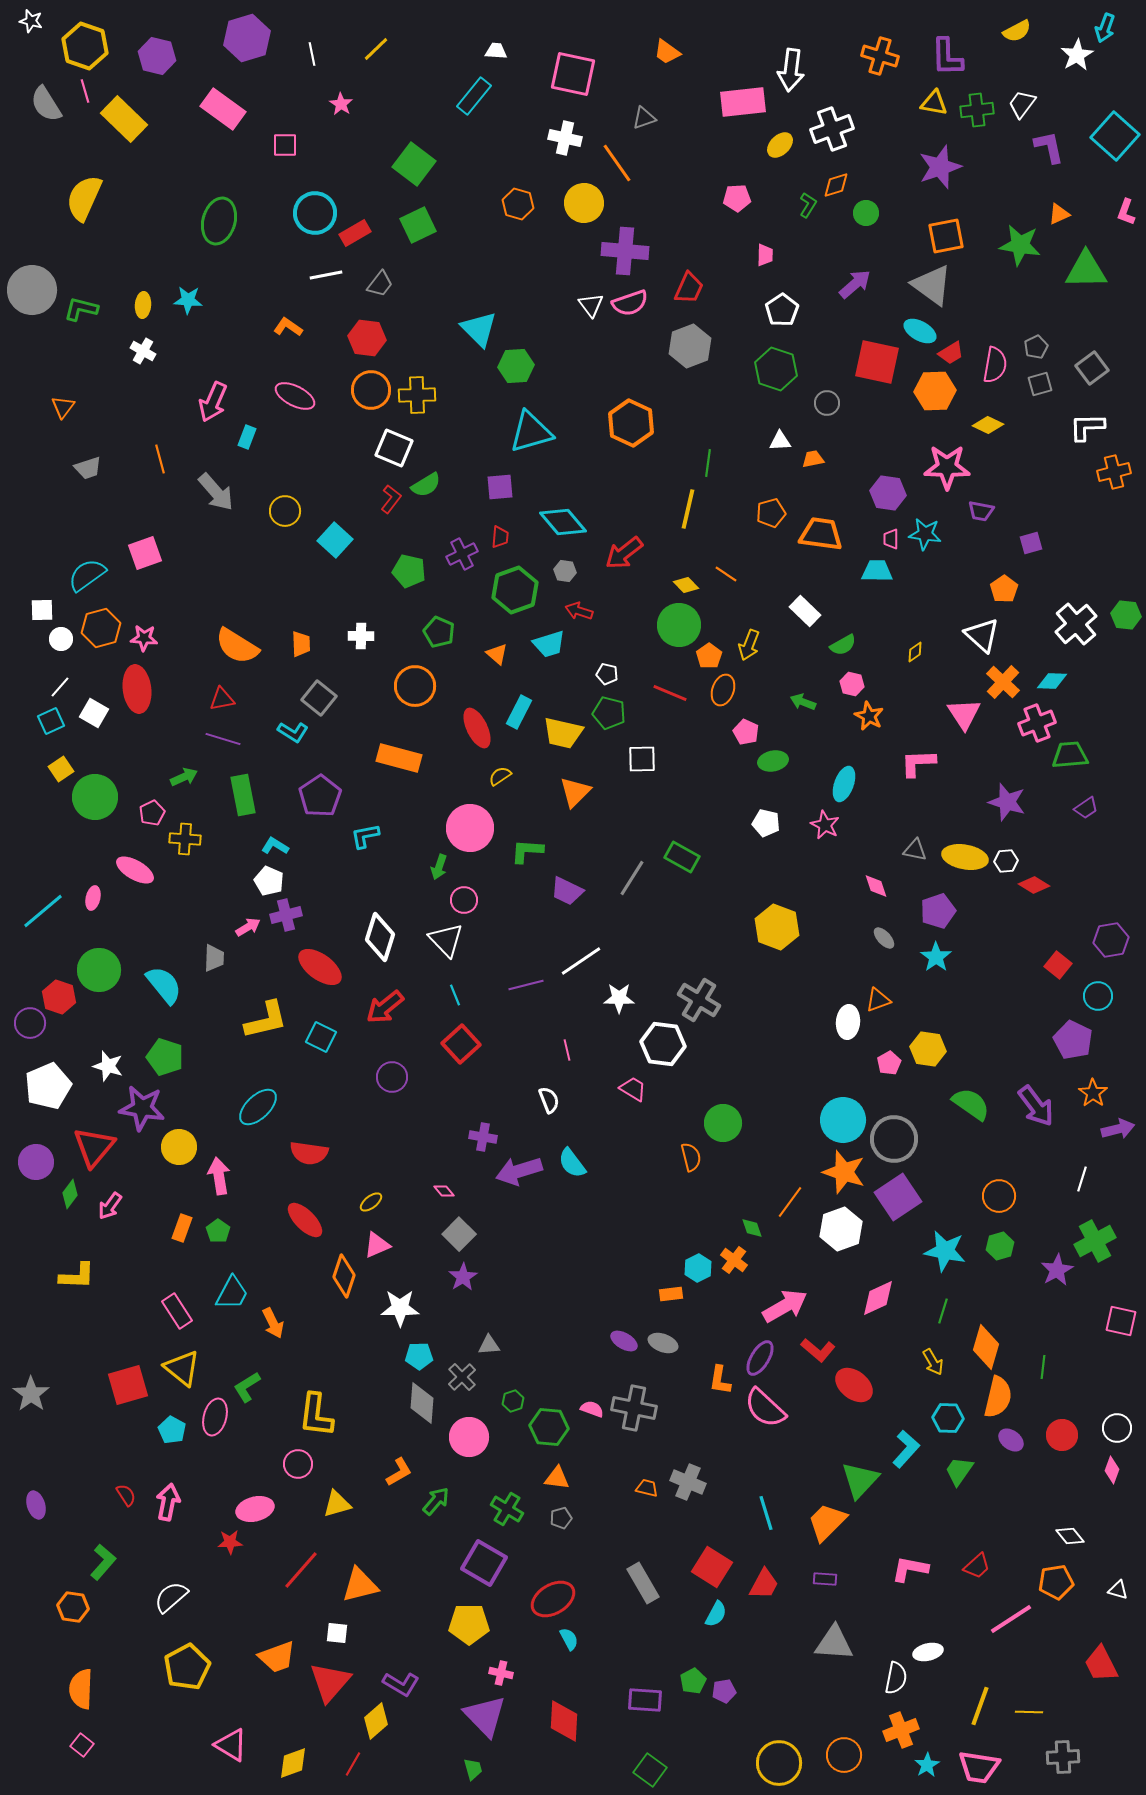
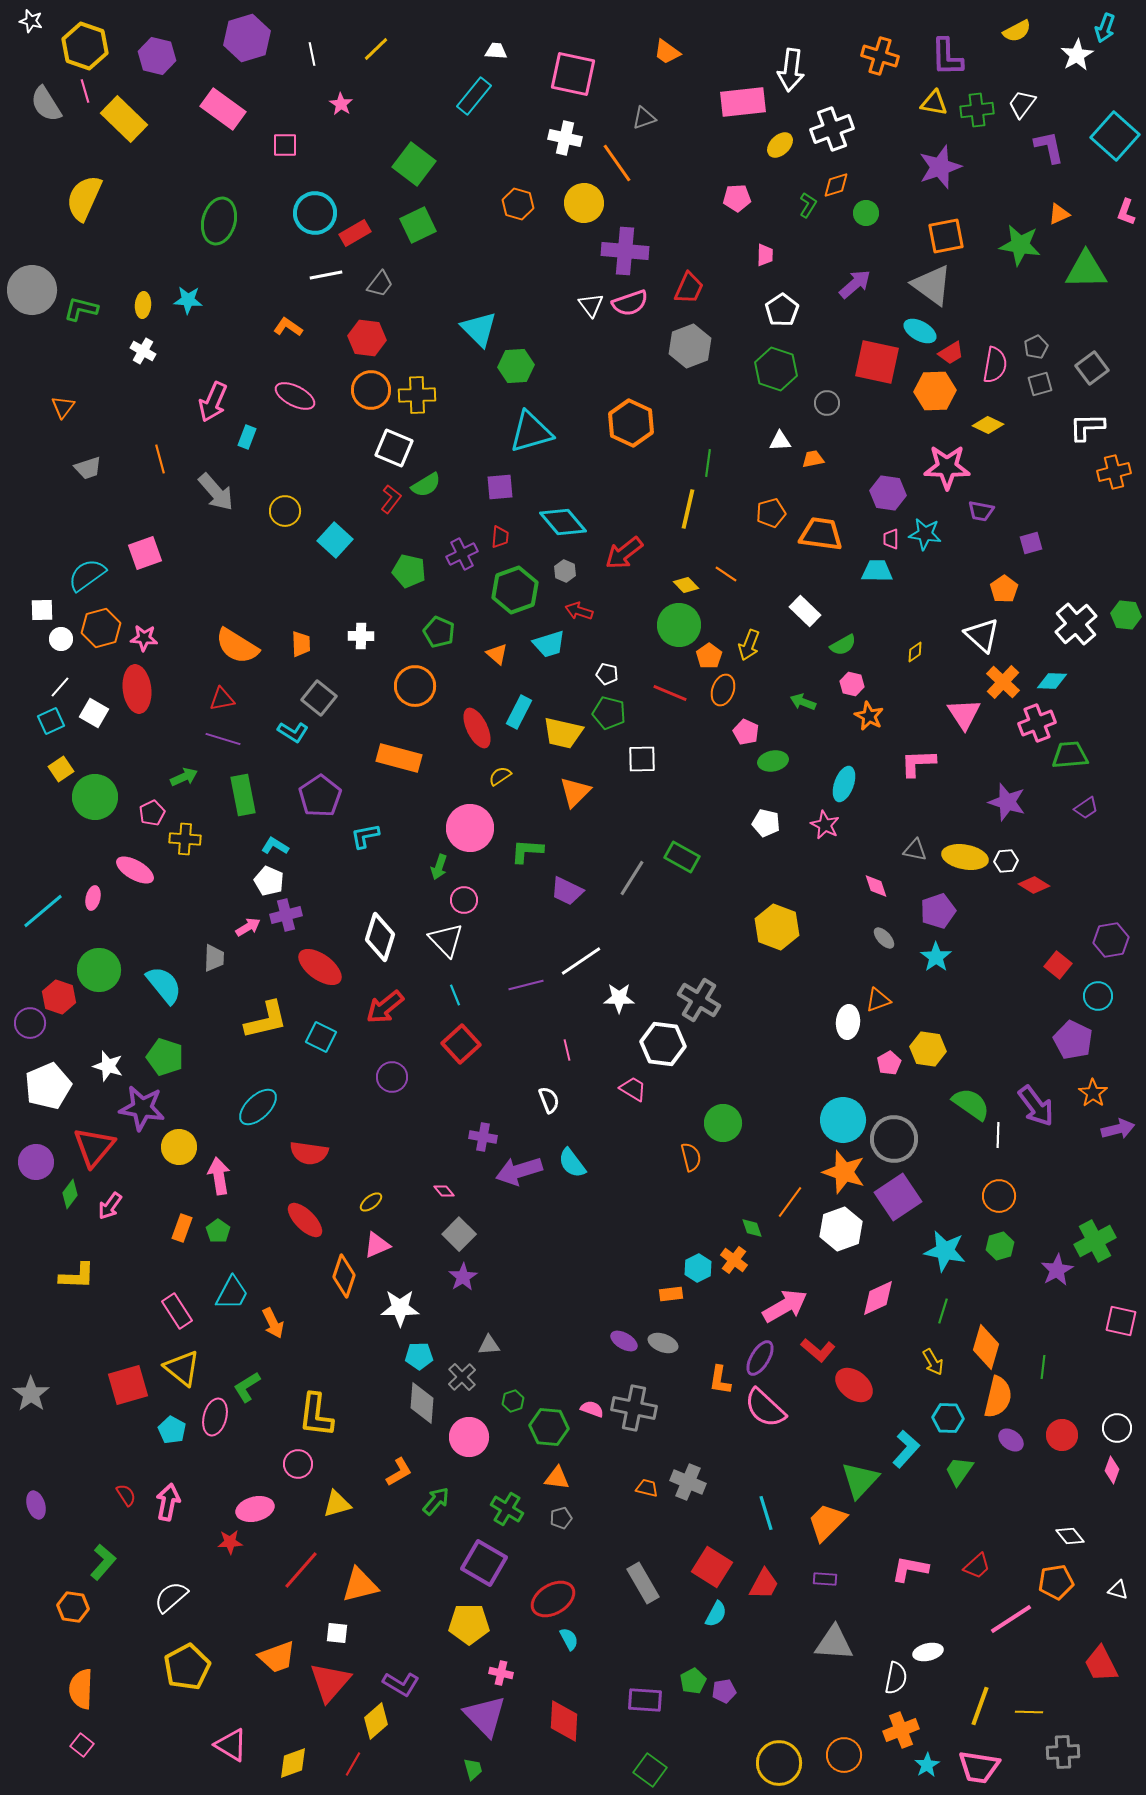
gray hexagon at (565, 571): rotated 15 degrees clockwise
white line at (1082, 1179): moved 84 px left, 44 px up; rotated 15 degrees counterclockwise
gray cross at (1063, 1757): moved 5 px up
